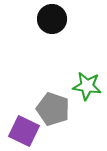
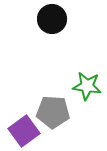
gray pentagon: moved 3 px down; rotated 16 degrees counterclockwise
purple square: rotated 28 degrees clockwise
